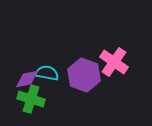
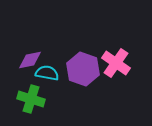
pink cross: moved 2 px right, 1 px down
purple hexagon: moved 1 px left, 6 px up
purple diamond: moved 3 px right, 19 px up
